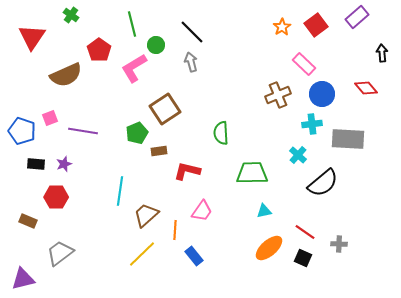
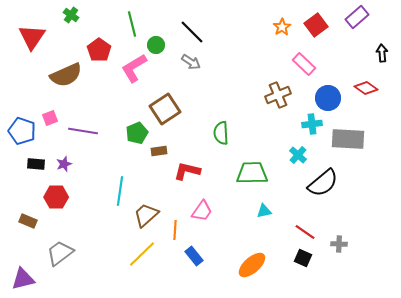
gray arrow at (191, 62): rotated 138 degrees clockwise
red diamond at (366, 88): rotated 15 degrees counterclockwise
blue circle at (322, 94): moved 6 px right, 4 px down
orange ellipse at (269, 248): moved 17 px left, 17 px down
